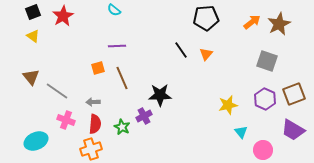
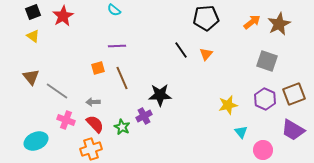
red semicircle: rotated 48 degrees counterclockwise
